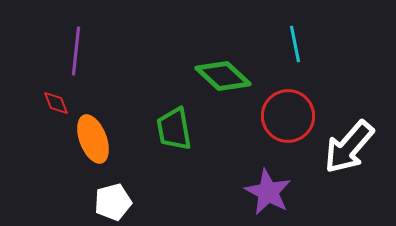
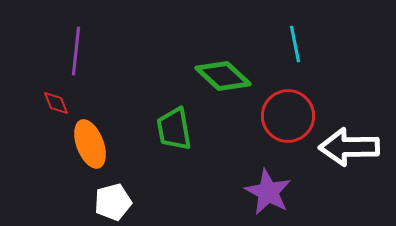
orange ellipse: moved 3 px left, 5 px down
white arrow: rotated 48 degrees clockwise
